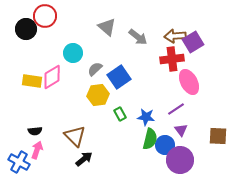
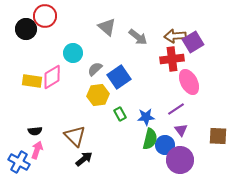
blue star: rotated 12 degrees counterclockwise
